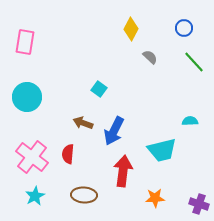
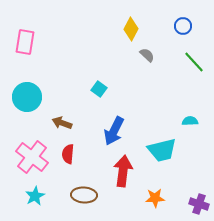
blue circle: moved 1 px left, 2 px up
gray semicircle: moved 3 px left, 2 px up
brown arrow: moved 21 px left
